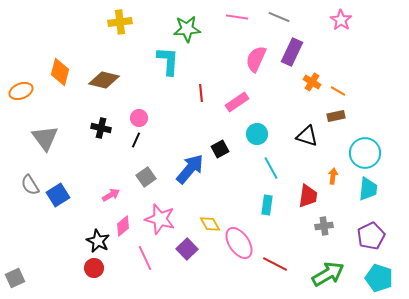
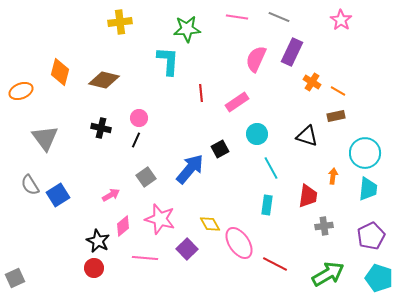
pink line at (145, 258): rotated 60 degrees counterclockwise
